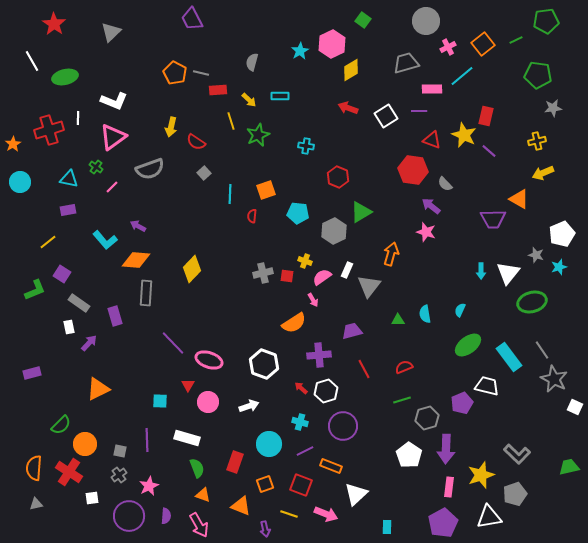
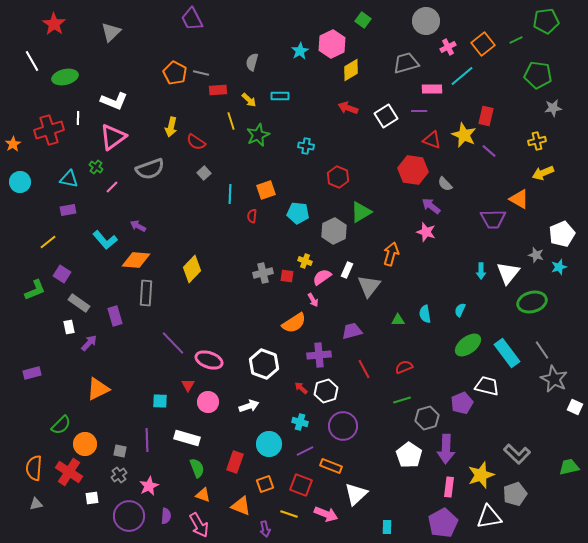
cyan rectangle at (509, 357): moved 2 px left, 4 px up
